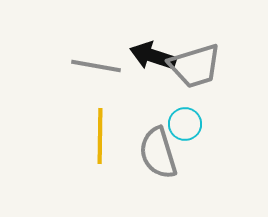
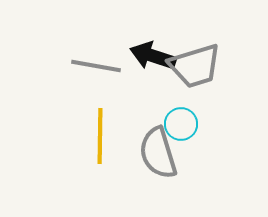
cyan circle: moved 4 px left
